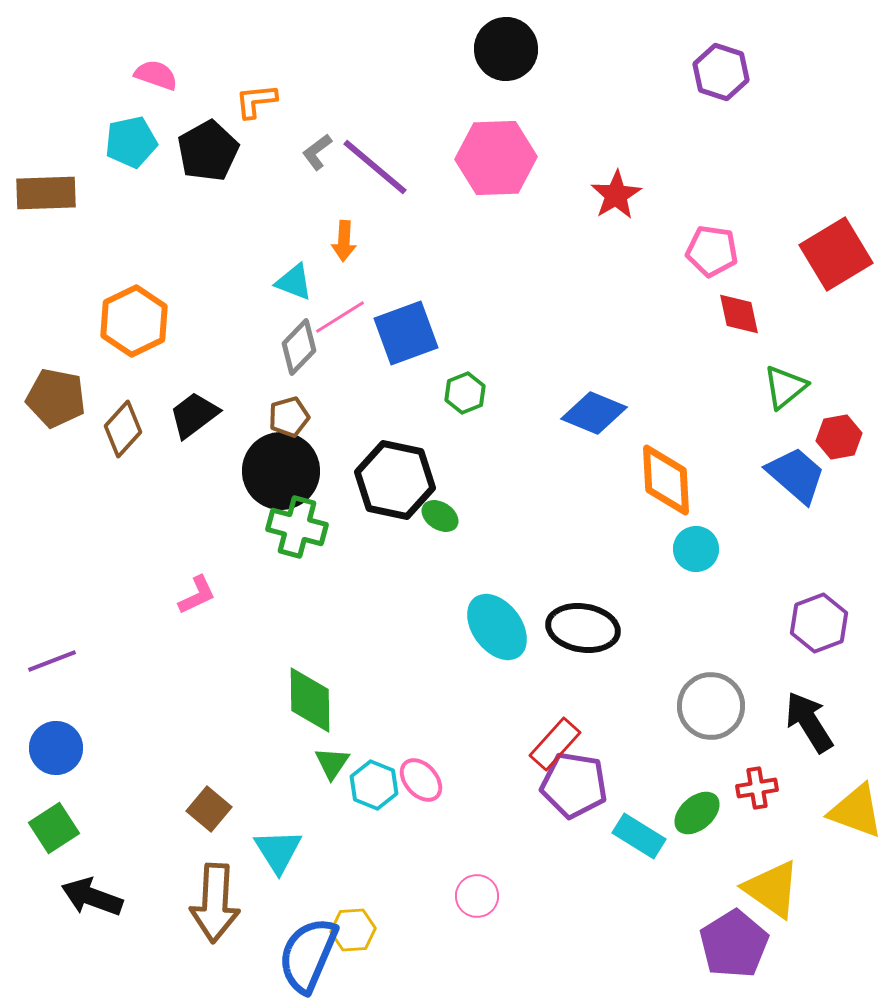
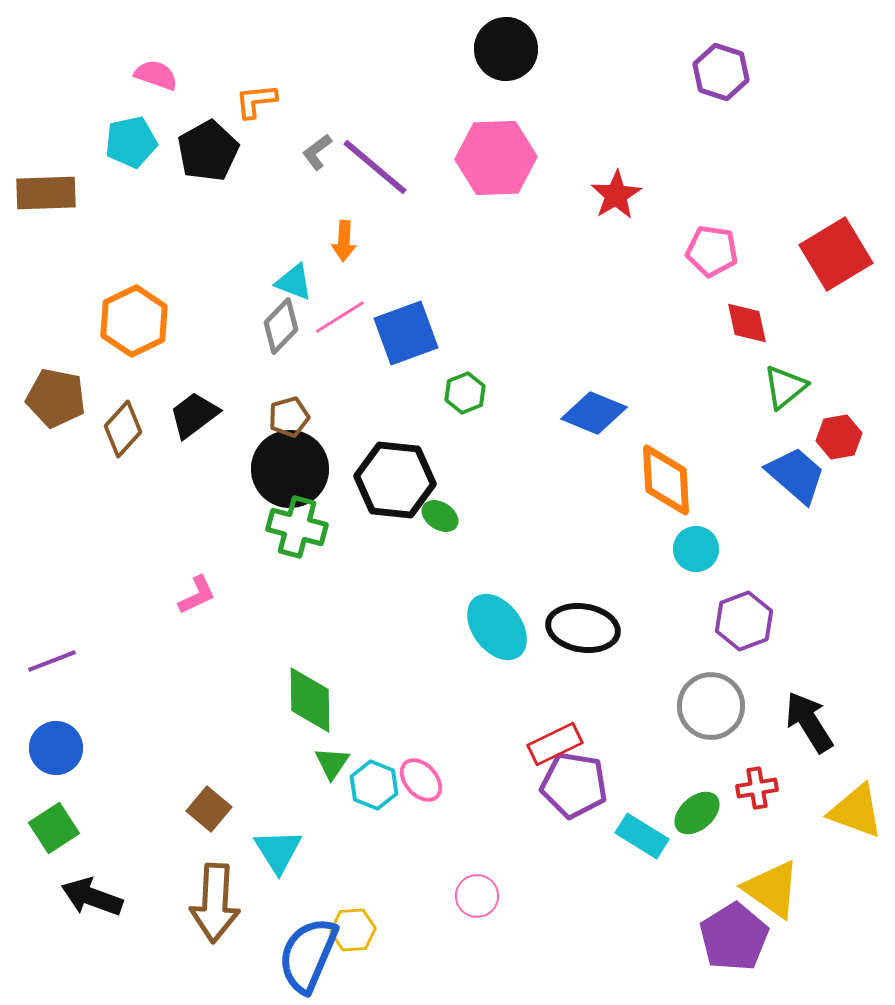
red diamond at (739, 314): moved 8 px right, 9 px down
gray diamond at (299, 347): moved 18 px left, 21 px up
black circle at (281, 471): moved 9 px right, 2 px up
black hexagon at (395, 480): rotated 6 degrees counterclockwise
purple hexagon at (819, 623): moved 75 px left, 2 px up
red rectangle at (555, 744): rotated 22 degrees clockwise
cyan rectangle at (639, 836): moved 3 px right
purple pentagon at (734, 944): moved 7 px up
